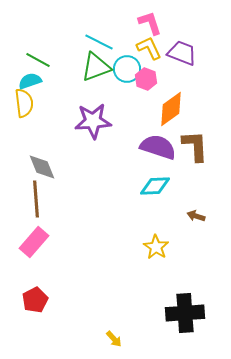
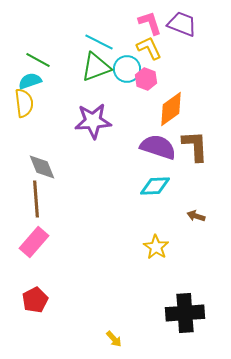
purple trapezoid: moved 29 px up
